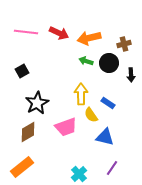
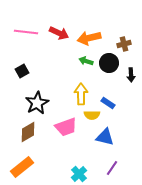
yellow semicircle: moved 1 px right; rotated 56 degrees counterclockwise
